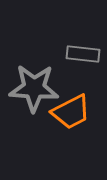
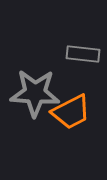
gray star: moved 1 px right, 5 px down
